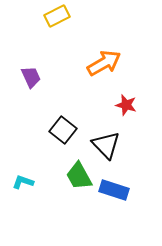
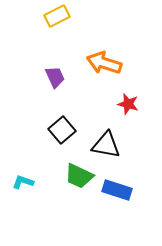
orange arrow: rotated 132 degrees counterclockwise
purple trapezoid: moved 24 px right
red star: moved 2 px right, 1 px up
black square: moved 1 px left; rotated 12 degrees clockwise
black triangle: rotated 36 degrees counterclockwise
green trapezoid: rotated 36 degrees counterclockwise
blue rectangle: moved 3 px right
